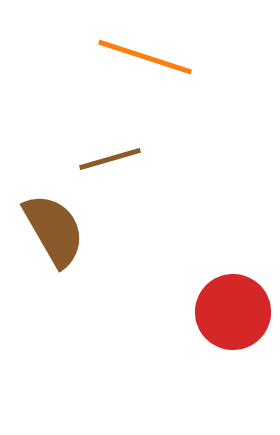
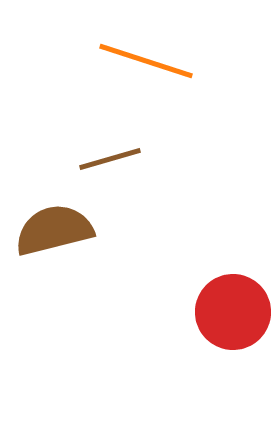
orange line: moved 1 px right, 4 px down
brown semicircle: rotated 74 degrees counterclockwise
